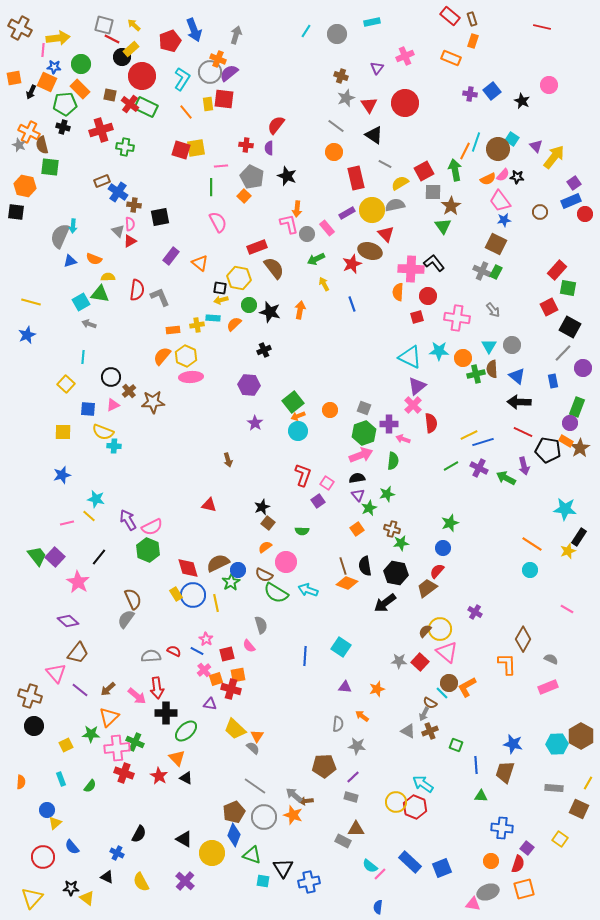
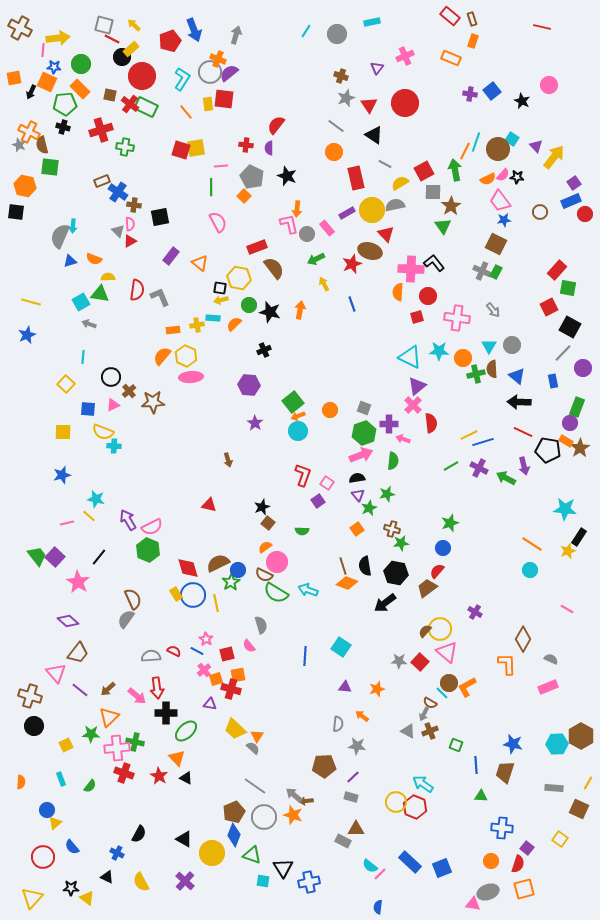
pink circle at (286, 562): moved 9 px left
green cross at (135, 742): rotated 12 degrees counterclockwise
